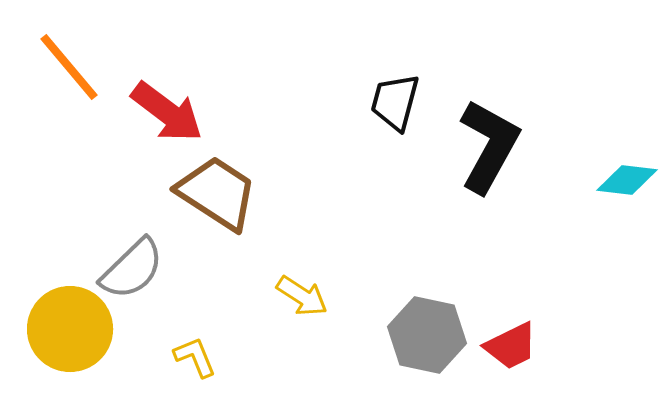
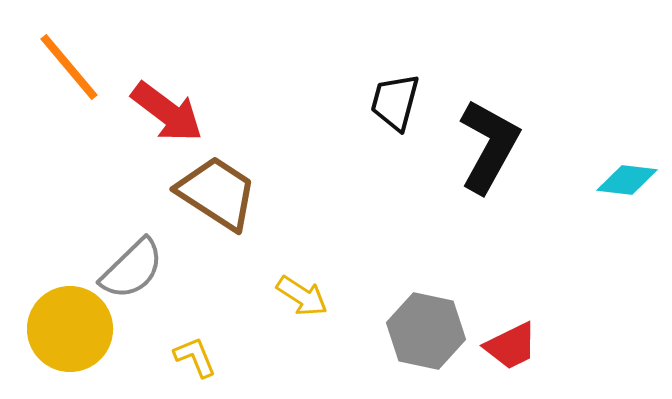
gray hexagon: moved 1 px left, 4 px up
